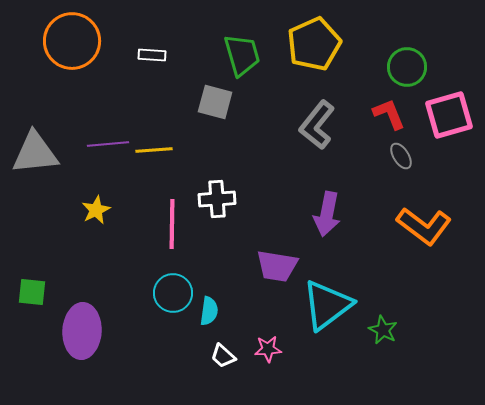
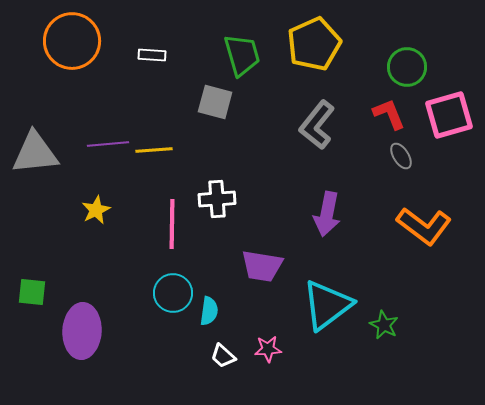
purple trapezoid: moved 15 px left
green star: moved 1 px right, 5 px up
